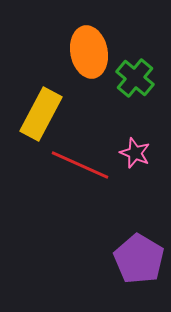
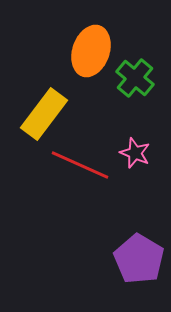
orange ellipse: moved 2 px right, 1 px up; rotated 30 degrees clockwise
yellow rectangle: moved 3 px right; rotated 9 degrees clockwise
